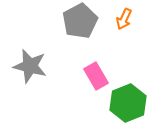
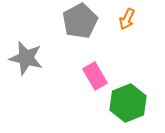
orange arrow: moved 3 px right
gray star: moved 4 px left, 8 px up
pink rectangle: moved 1 px left
